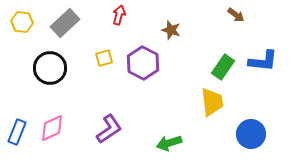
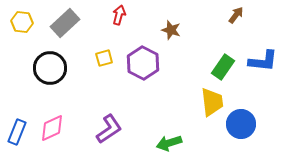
brown arrow: rotated 90 degrees counterclockwise
blue circle: moved 10 px left, 10 px up
